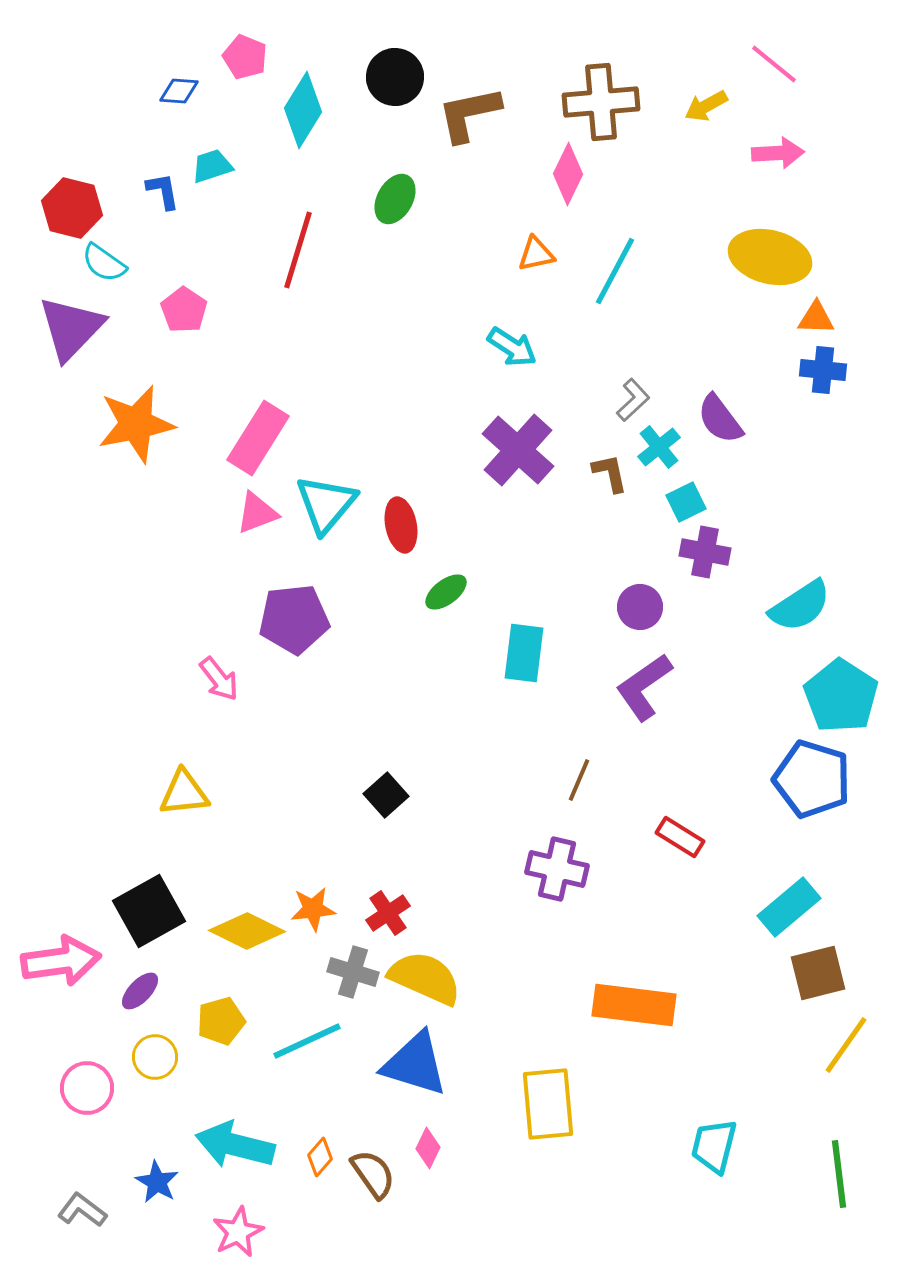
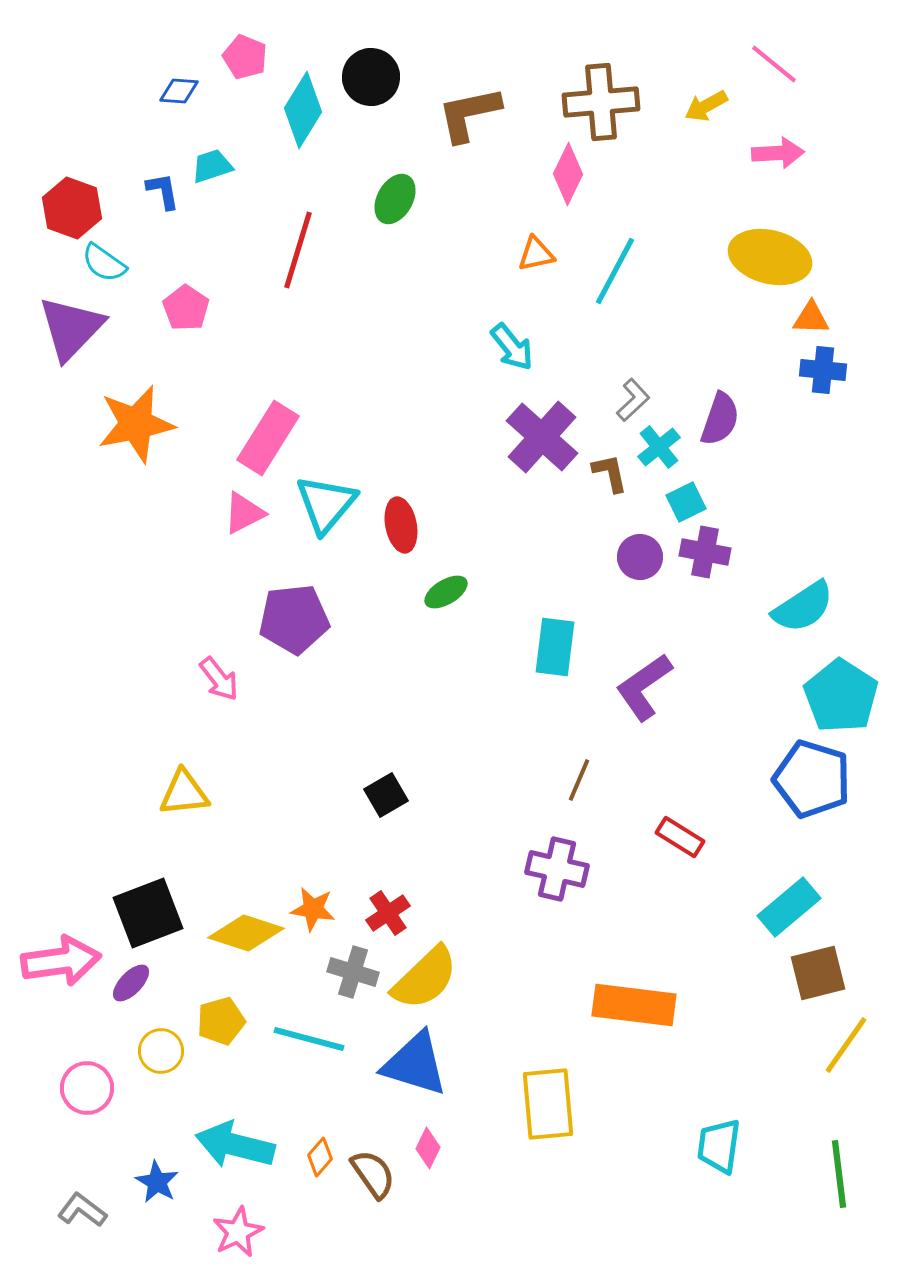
black circle at (395, 77): moved 24 px left
red hexagon at (72, 208): rotated 6 degrees clockwise
pink pentagon at (184, 310): moved 2 px right, 2 px up
orange triangle at (816, 318): moved 5 px left
cyan arrow at (512, 347): rotated 18 degrees clockwise
purple semicircle at (720, 419): rotated 124 degrees counterclockwise
pink rectangle at (258, 438): moved 10 px right
purple cross at (518, 450): moved 24 px right, 13 px up
pink triangle at (257, 513): moved 13 px left; rotated 6 degrees counterclockwise
green ellipse at (446, 592): rotated 6 degrees clockwise
cyan semicircle at (800, 606): moved 3 px right, 1 px down
purple circle at (640, 607): moved 50 px up
cyan rectangle at (524, 653): moved 31 px right, 6 px up
black square at (386, 795): rotated 12 degrees clockwise
orange star at (313, 909): rotated 15 degrees clockwise
black square at (149, 911): moved 1 px left, 2 px down; rotated 8 degrees clockwise
yellow diamond at (247, 931): moved 1 px left, 2 px down; rotated 8 degrees counterclockwise
yellow semicircle at (425, 978): rotated 112 degrees clockwise
purple ellipse at (140, 991): moved 9 px left, 8 px up
cyan line at (307, 1041): moved 2 px right, 2 px up; rotated 40 degrees clockwise
yellow circle at (155, 1057): moved 6 px right, 6 px up
cyan trapezoid at (714, 1146): moved 5 px right; rotated 6 degrees counterclockwise
